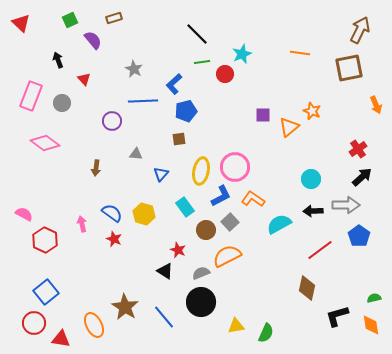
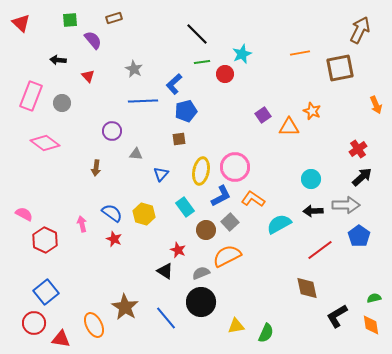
green square at (70, 20): rotated 21 degrees clockwise
orange line at (300, 53): rotated 18 degrees counterclockwise
black arrow at (58, 60): rotated 63 degrees counterclockwise
brown square at (349, 68): moved 9 px left
red triangle at (84, 79): moved 4 px right, 3 px up
purple square at (263, 115): rotated 35 degrees counterclockwise
purple circle at (112, 121): moved 10 px down
orange triangle at (289, 127): rotated 40 degrees clockwise
brown diamond at (307, 288): rotated 25 degrees counterclockwise
black L-shape at (337, 316): rotated 15 degrees counterclockwise
blue line at (164, 317): moved 2 px right, 1 px down
